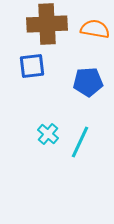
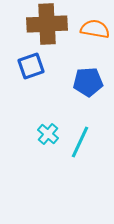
blue square: moved 1 px left; rotated 12 degrees counterclockwise
